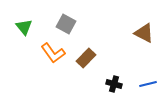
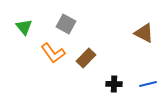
black cross: rotated 14 degrees counterclockwise
